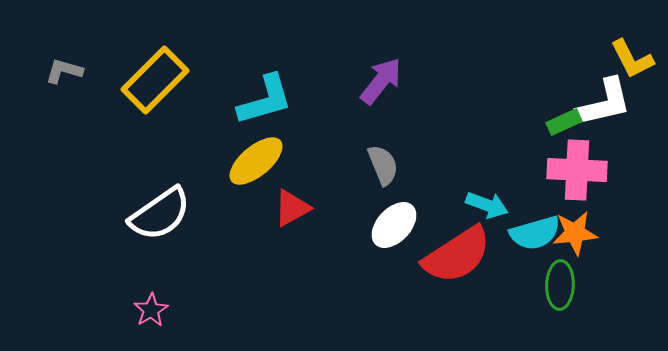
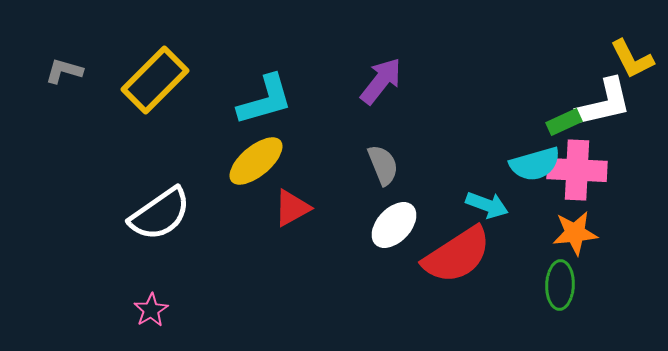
cyan semicircle: moved 69 px up
